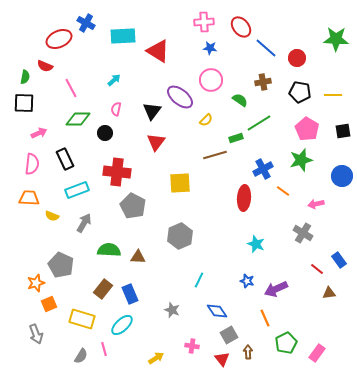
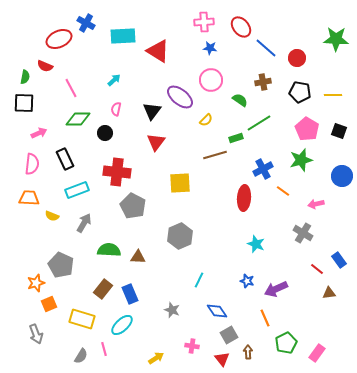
black square at (343, 131): moved 4 px left; rotated 28 degrees clockwise
